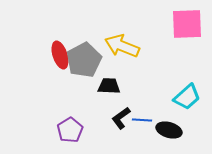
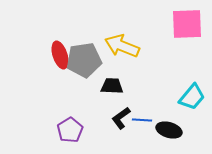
gray pentagon: rotated 20 degrees clockwise
black trapezoid: moved 3 px right
cyan trapezoid: moved 5 px right; rotated 8 degrees counterclockwise
